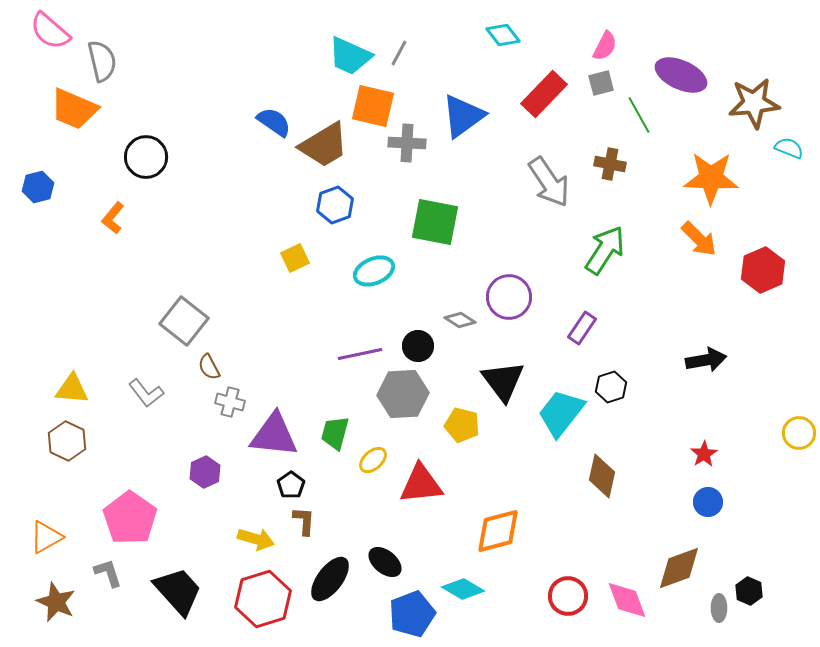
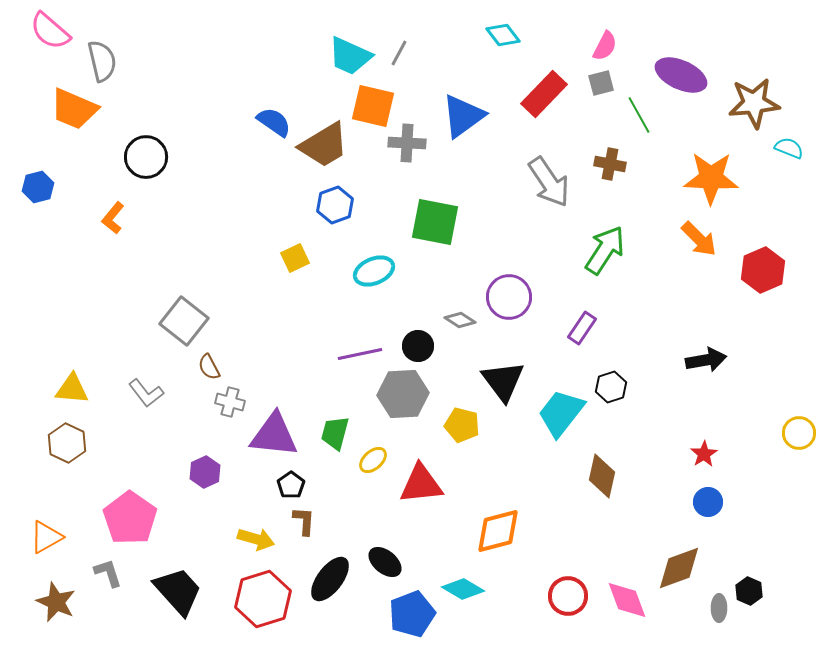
brown hexagon at (67, 441): moved 2 px down
